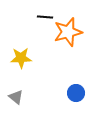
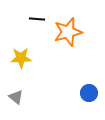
black line: moved 8 px left, 2 px down
blue circle: moved 13 px right
